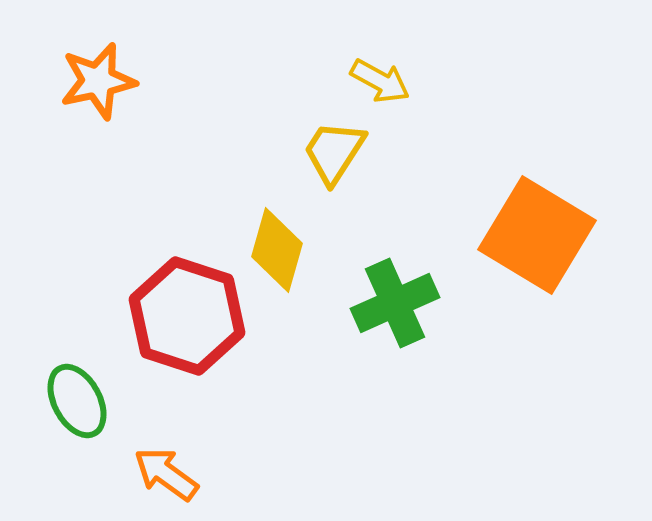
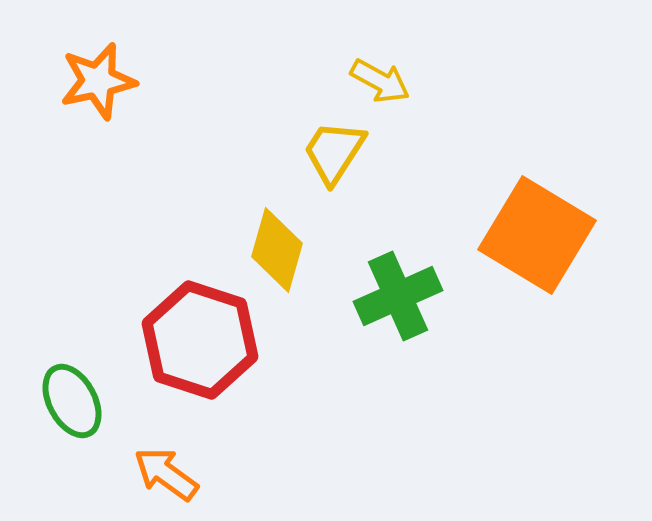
green cross: moved 3 px right, 7 px up
red hexagon: moved 13 px right, 24 px down
green ellipse: moved 5 px left
